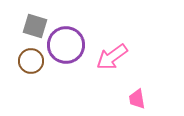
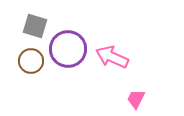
purple circle: moved 2 px right, 4 px down
pink arrow: rotated 60 degrees clockwise
pink trapezoid: moved 1 px left; rotated 35 degrees clockwise
